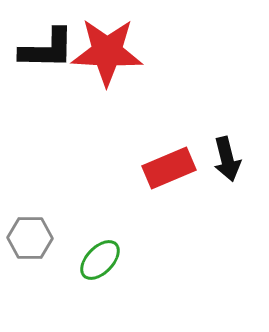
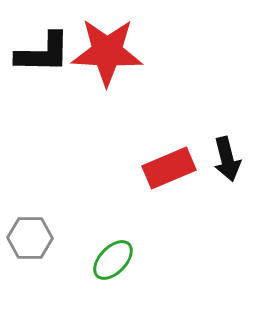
black L-shape: moved 4 px left, 4 px down
green ellipse: moved 13 px right
